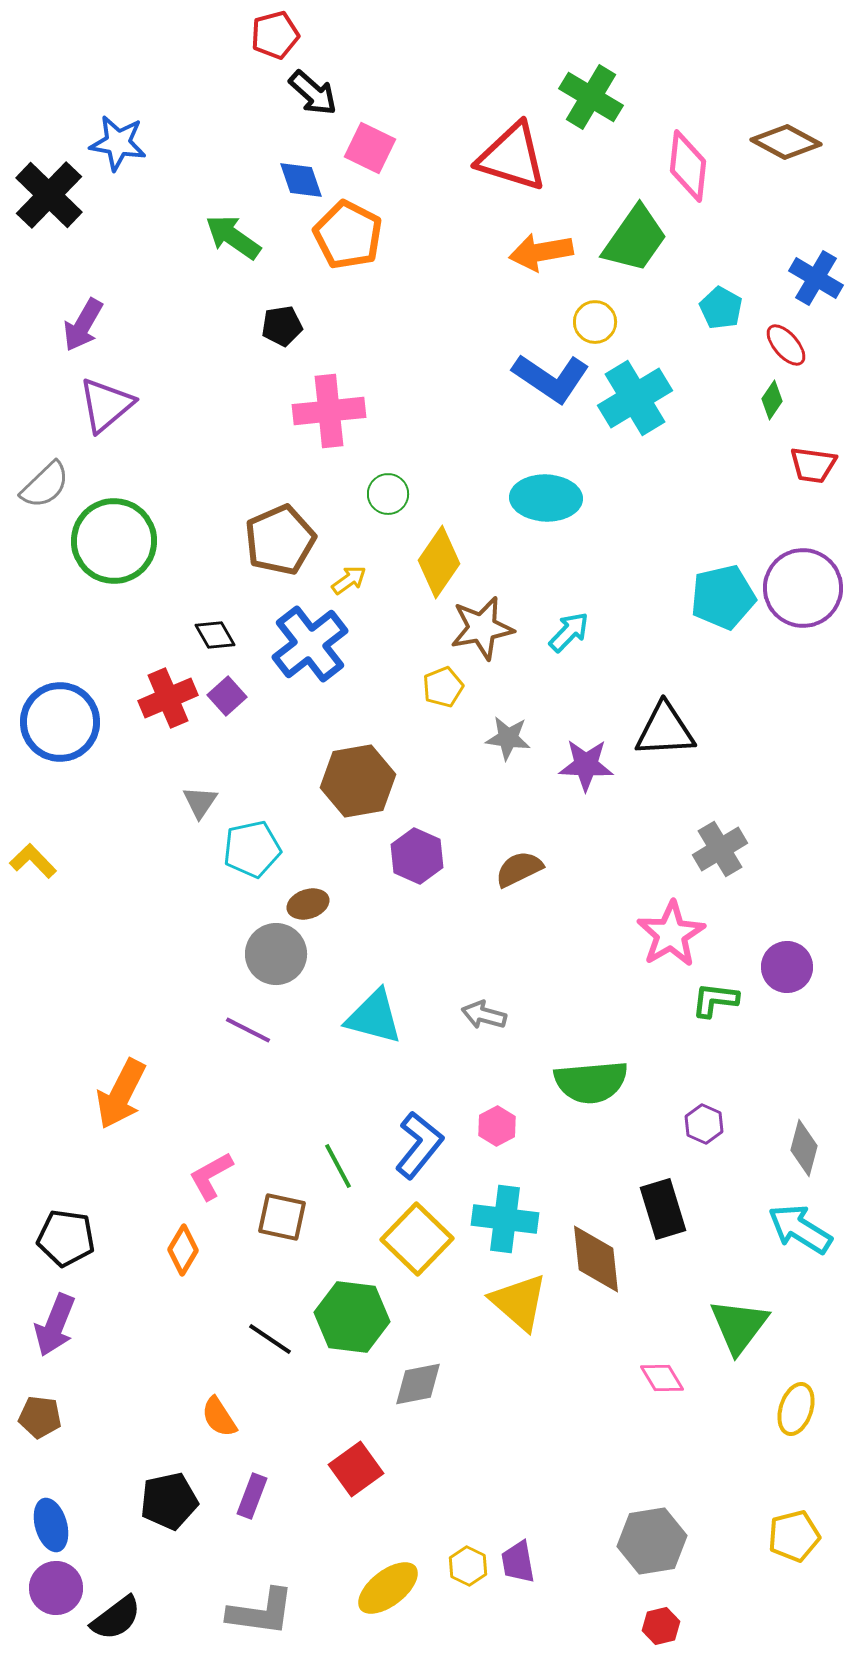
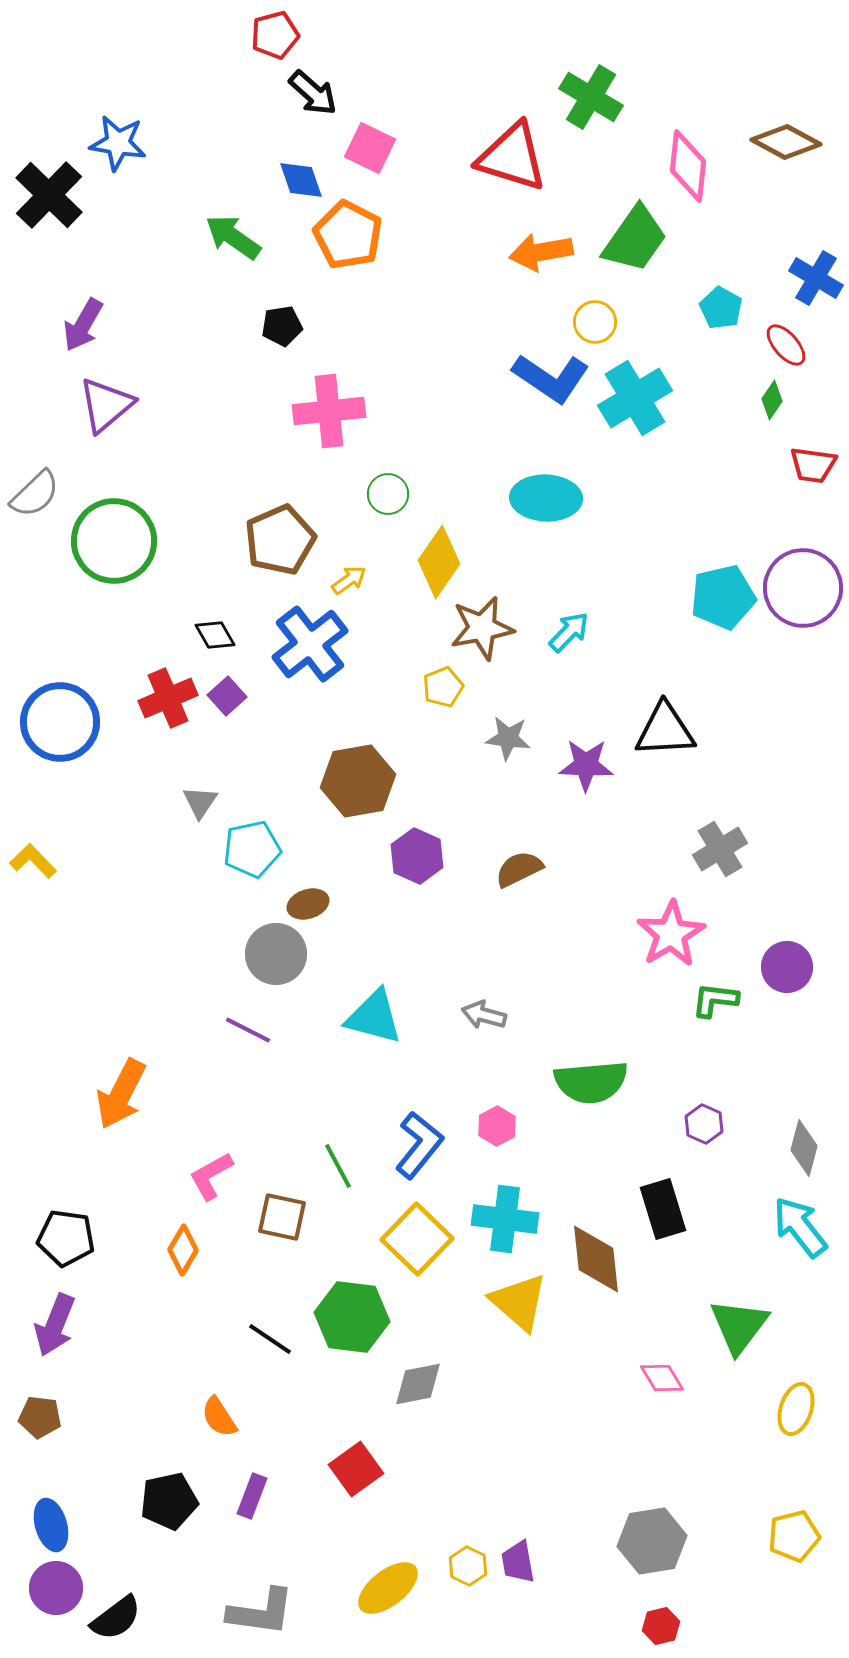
gray semicircle at (45, 485): moved 10 px left, 9 px down
cyan arrow at (800, 1229): moved 2 px up; rotated 20 degrees clockwise
